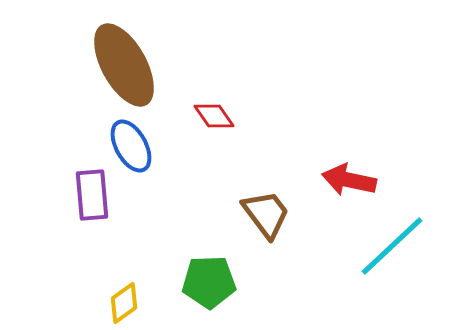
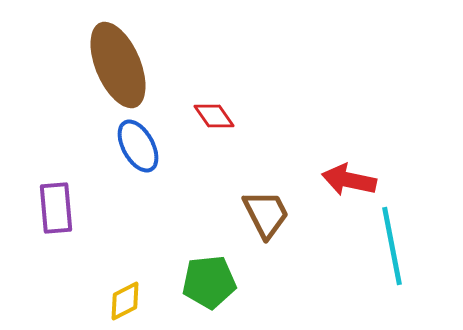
brown ellipse: moved 6 px left; rotated 6 degrees clockwise
blue ellipse: moved 7 px right
purple rectangle: moved 36 px left, 13 px down
brown trapezoid: rotated 10 degrees clockwise
cyan line: rotated 58 degrees counterclockwise
green pentagon: rotated 4 degrees counterclockwise
yellow diamond: moved 1 px right, 2 px up; rotated 9 degrees clockwise
